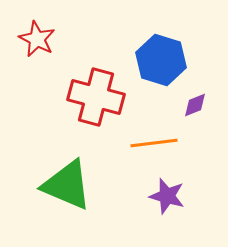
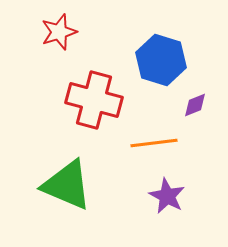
red star: moved 22 px right, 7 px up; rotated 27 degrees clockwise
red cross: moved 2 px left, 3 px down
purple star: rotated 12 degrees clockwise
